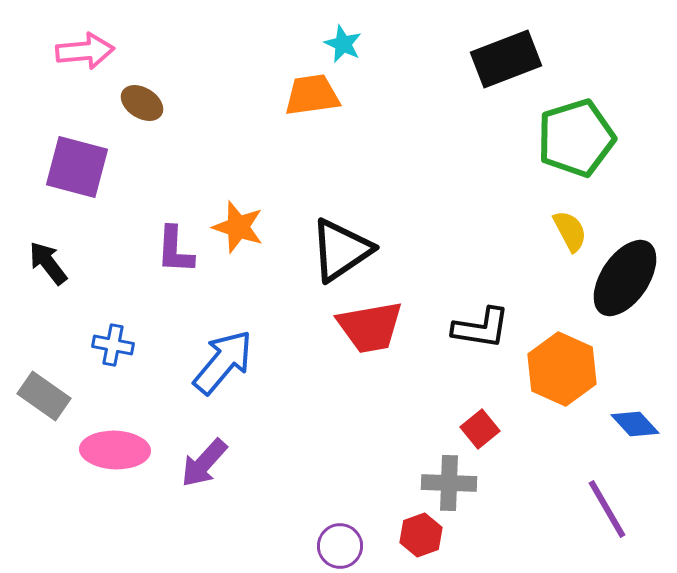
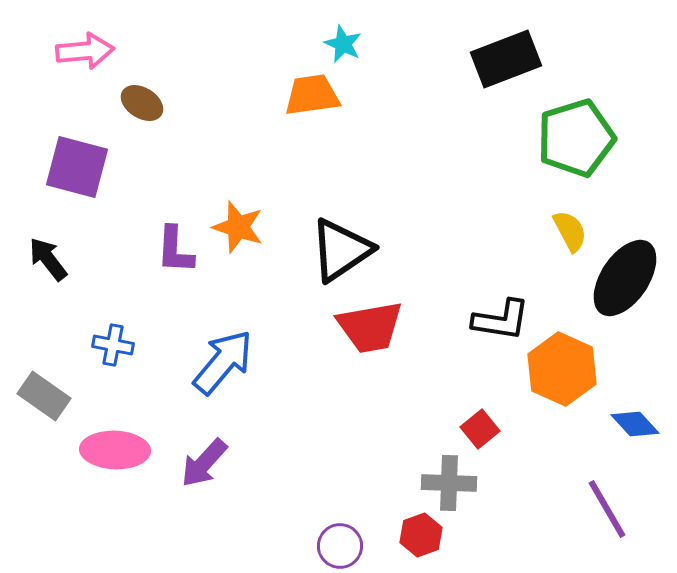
black arrow: moved 4 px up
black L-shape: moved 20 px right, 8 px up
